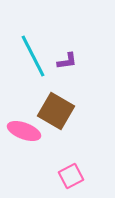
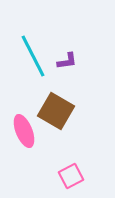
pink ellipse: rotated 48 degrees clockwise
